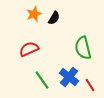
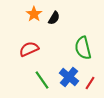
orange star: rotated 14 degrees counterclockwise
red line: moved 2 px up; rotated 64 degrees clockwise
